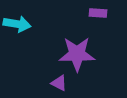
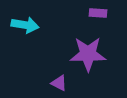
cyan arrow: moved 8 px right, 1 px down
purple star: moved 11 px right
